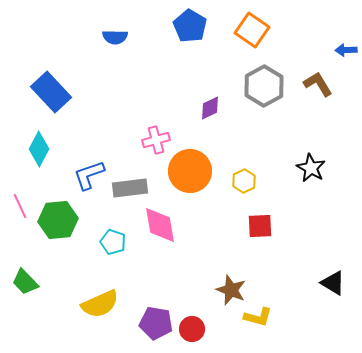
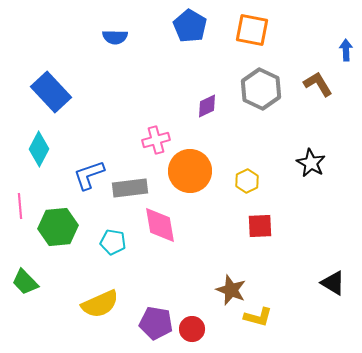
orange square: rotated 24 degrees counterclockwise
blue arrow: rotated 90 degrees clockwise
gray hexagon: moved 3 px left, 3 px down; rotated 6 degrees counterclockwise
purple diamond: moved 3 px left, 2 px up
black star: moved 5 px up
yellow hexagon: moved 3 px right
pink line: rotated 20 degrees clockwise
green hexagon: moved 7 px down
cyan pentagon: rotated 10 degrees counterclockwise
